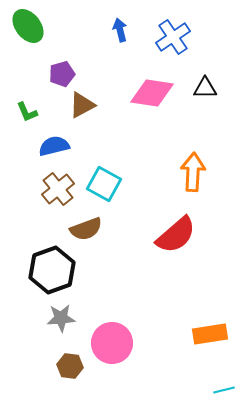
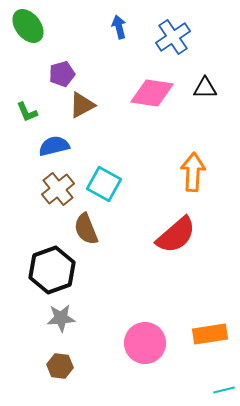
blue arrow: moved 1 px left, 3 px up
brown semicircle: rotated 88 degrees clockwise
pink circle: moved 33 px right
brown hexagon: moved 10 px left
